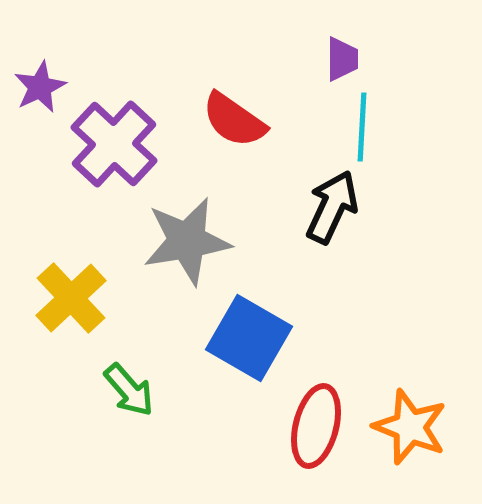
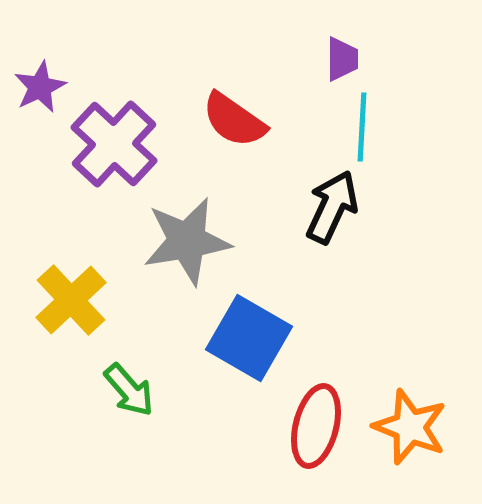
yellow cross: moved 2 px down
